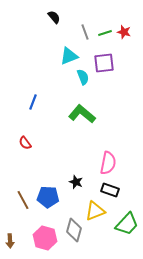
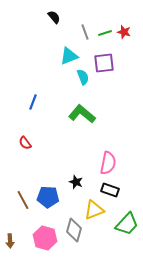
yellow triangle: moved 1 px left, 1 px up
